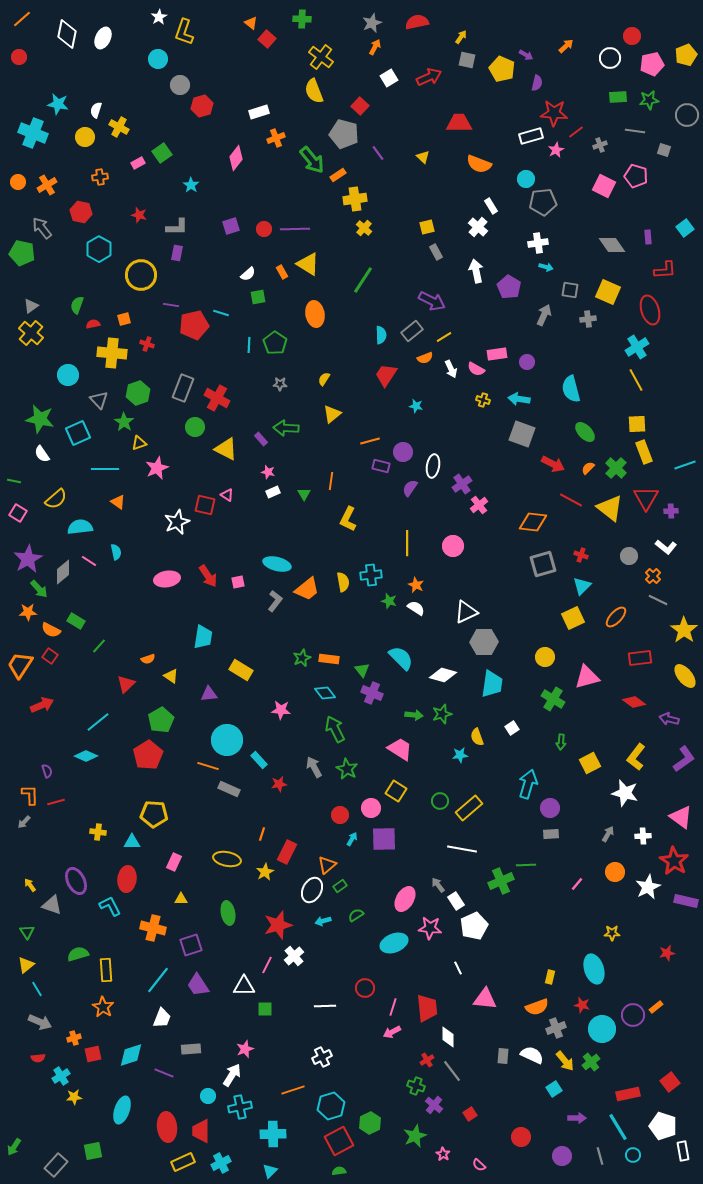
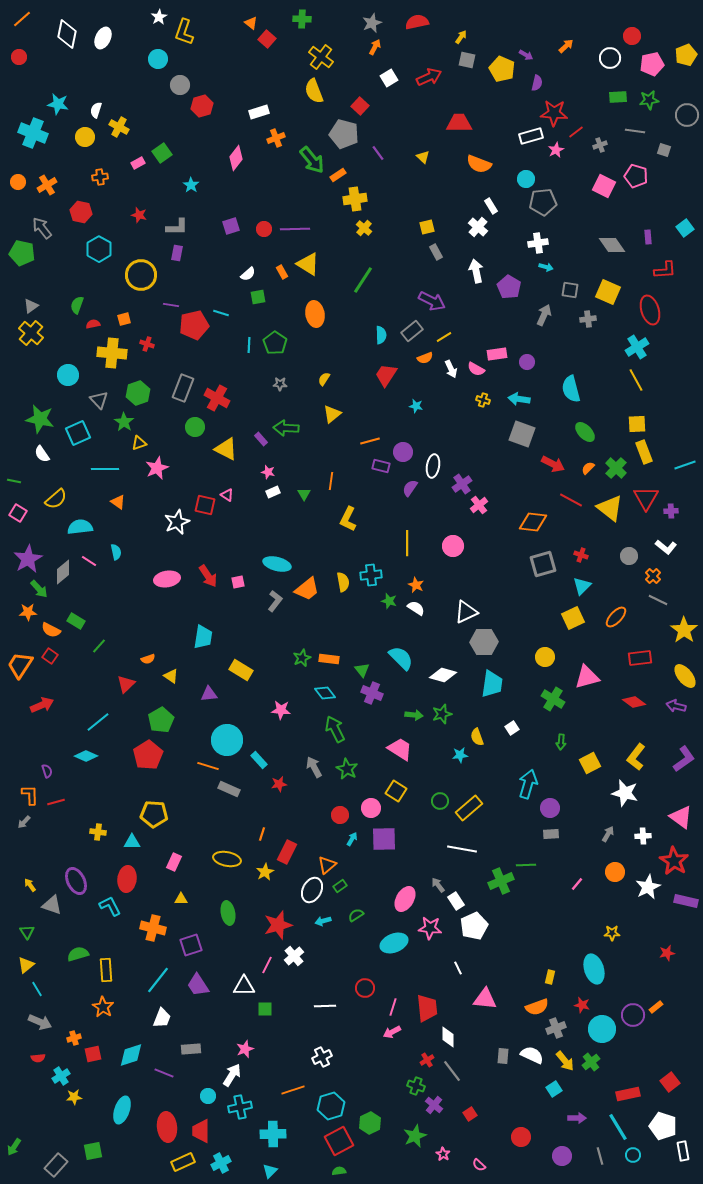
purple arrow at (669, 719): moved 7 px right, 13 px up
